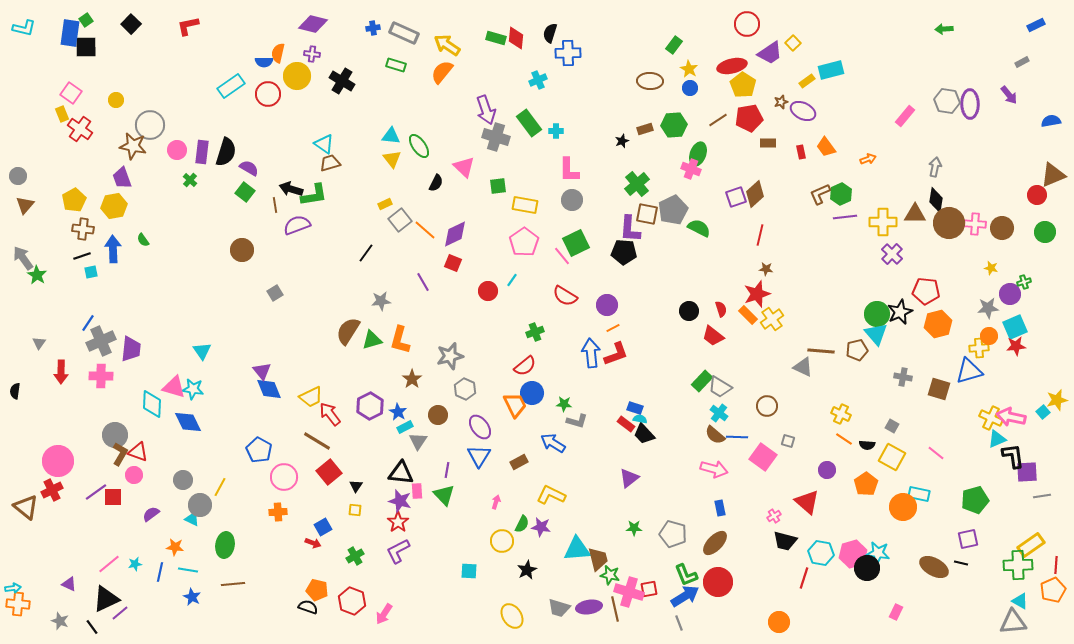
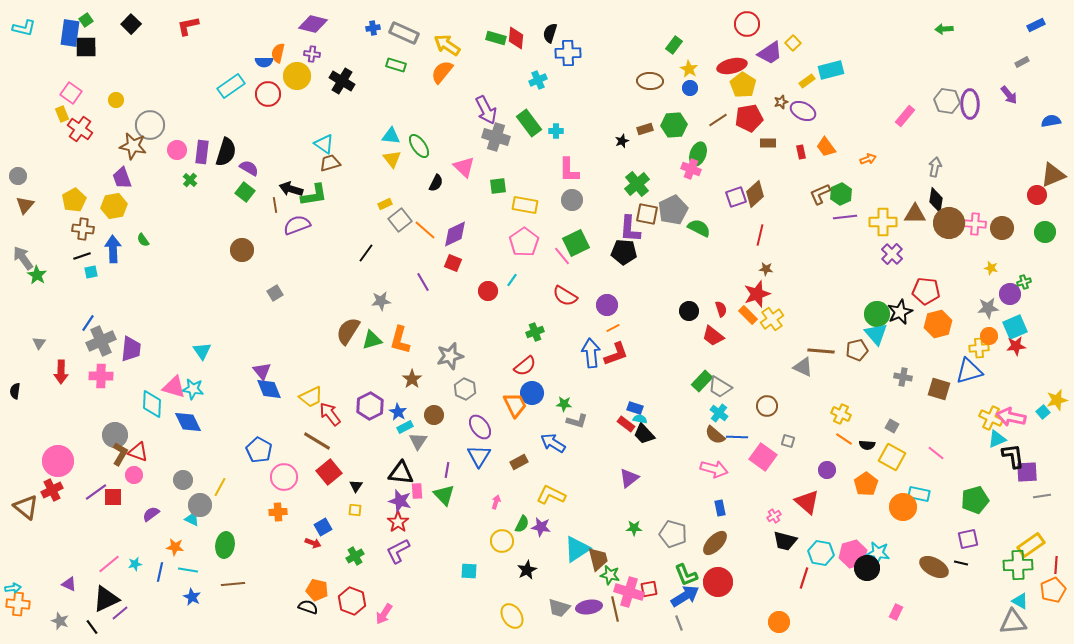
purple arrow at (486, 110): rotated 8 degrees counterclockwise
brown circle at (438, 415): moved 4 px left
cyan triangle at (577, 549): rotated 28 degrees counterclockwise
